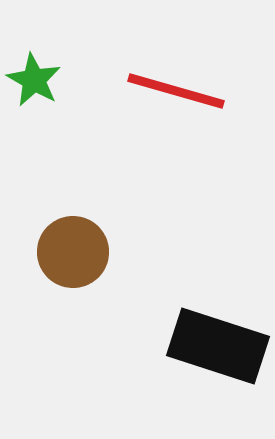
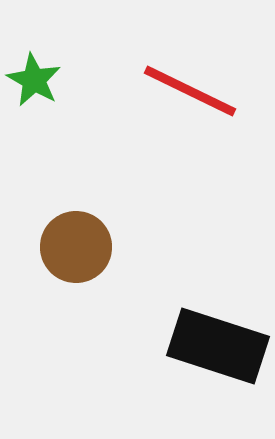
red line: moved 14 px right; rotated 10 degrees clockwise
brown circle: moved 3 px right, 5 px up
